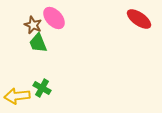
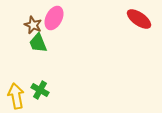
pink ellipse: rotated 70 degrees clockwise
green cross: moved 2 px left, 2 px down
yellow arrow: moved 1 px left; rotated 85 degrees clockwise
